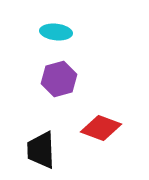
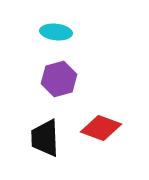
black trapezoid: moved 4 px right, 12 px up
